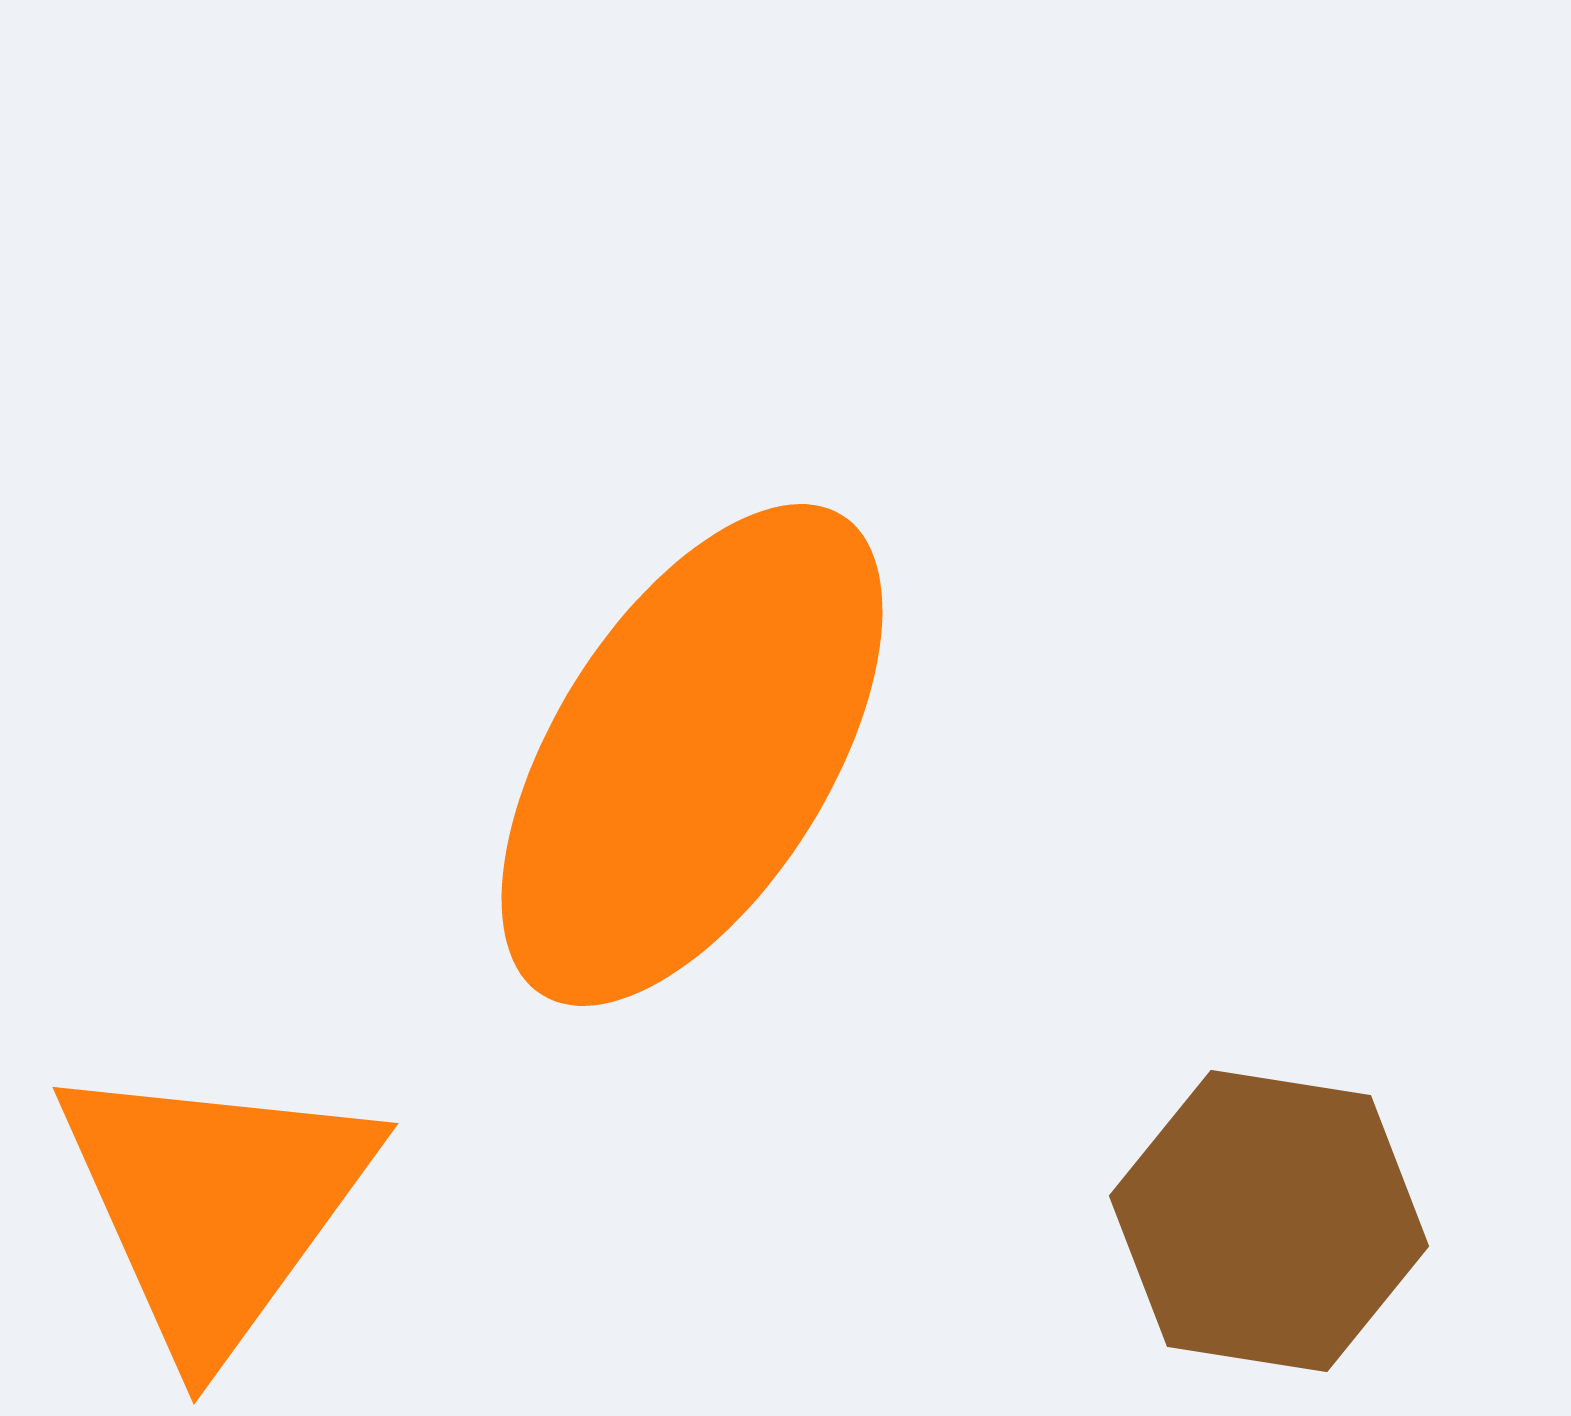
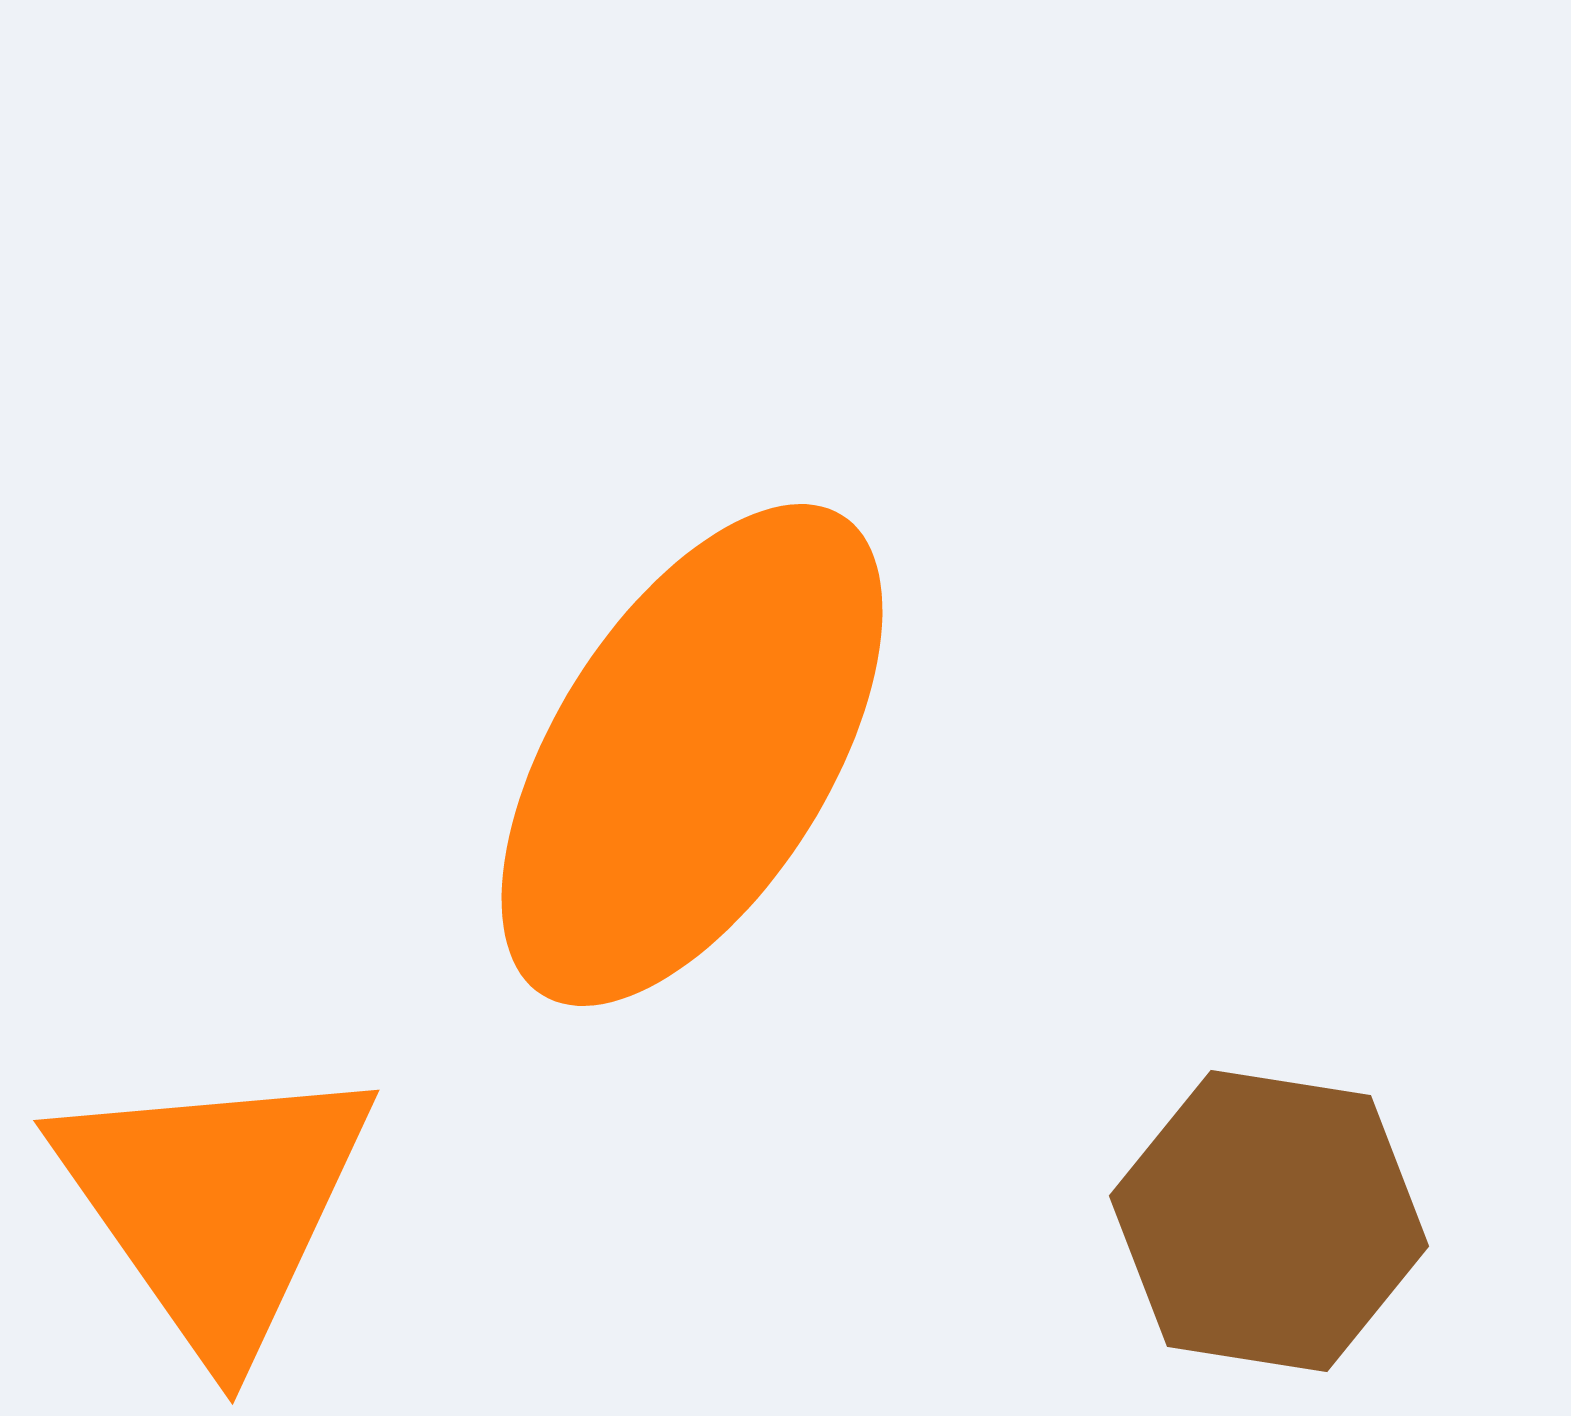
orange triangle: rotated 11 degrees counterclockwise
